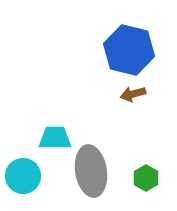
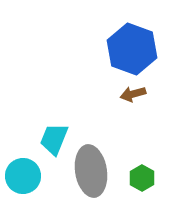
blue hexagon: moved 3 px right, 1 px up; rotated 6 degrees clockwise
cyan trapezoid: moved 1 px left, 1 px down; rotated 68 degrees counterclockwise
green hexagon: moved 4 px left
